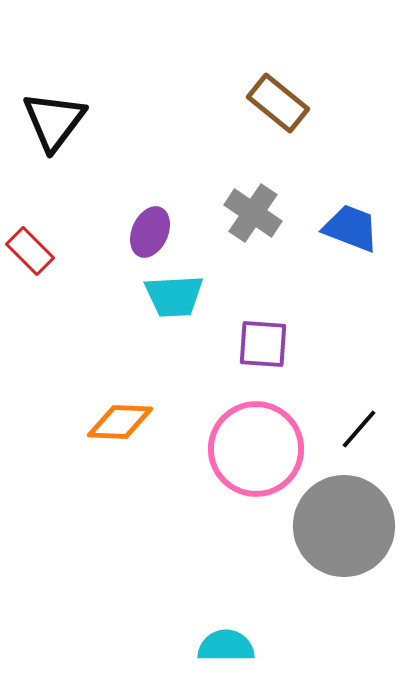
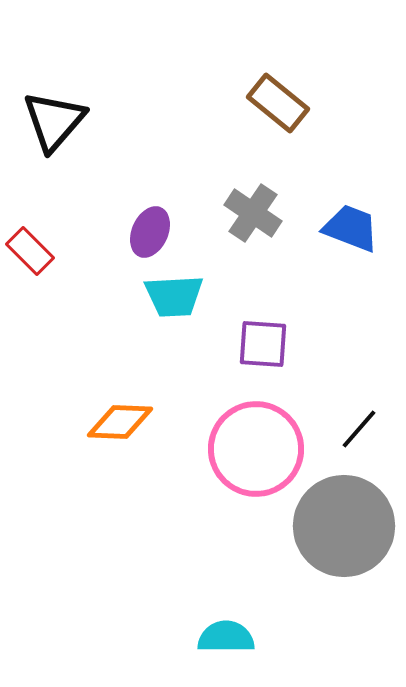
black triangle: rotated 4 degrees clockwise
cyan semicircle: moved 9 px up
